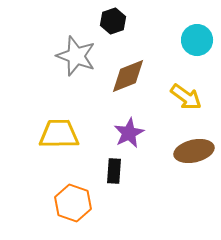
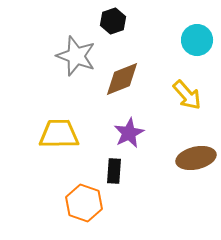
brown diamond: moved 6 px left, 3 px down
yellow arrow: moved 1 px right, 2 px up; rotated 12 degrees clockwise
brown ellipse: moved 2 px right, 7 px down
orange hexagon: moved 11 px right
